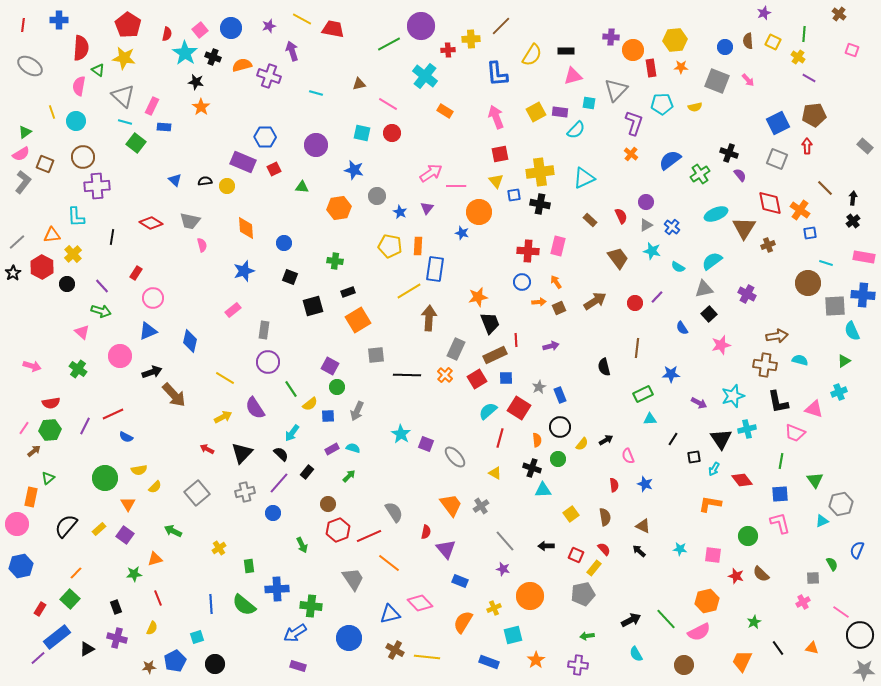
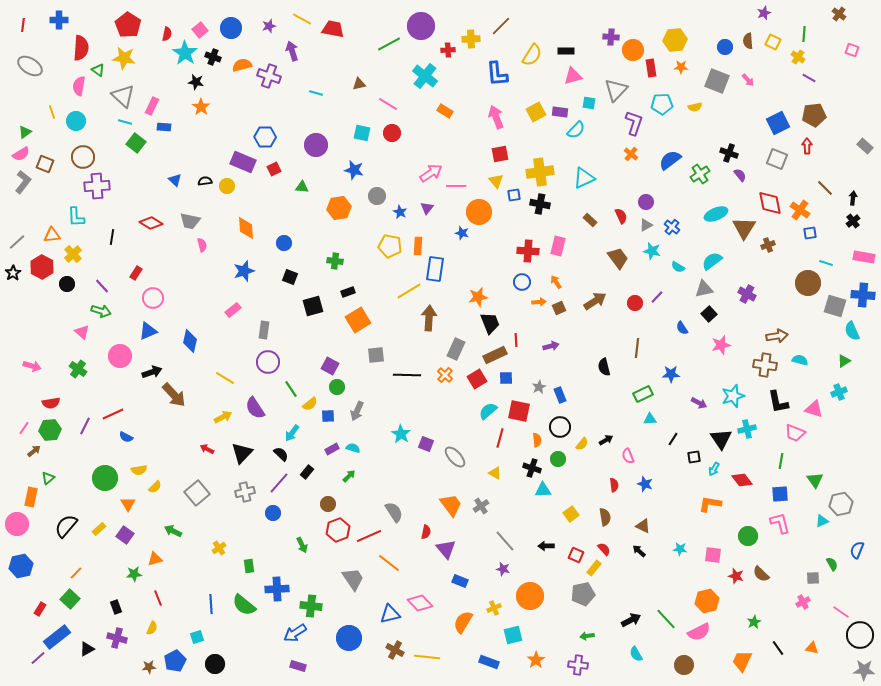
gray square at (835, 306): rotated 20 degrees clockwise
red square at (519, 408): moved 3 px down; rotated 20 degrees counterclockwise
